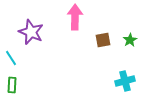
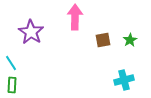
purple star: rotated 10 degrees clockwise
cyan line: moved 5 px down
cyan cross: moved 1 px left, 1 px up
